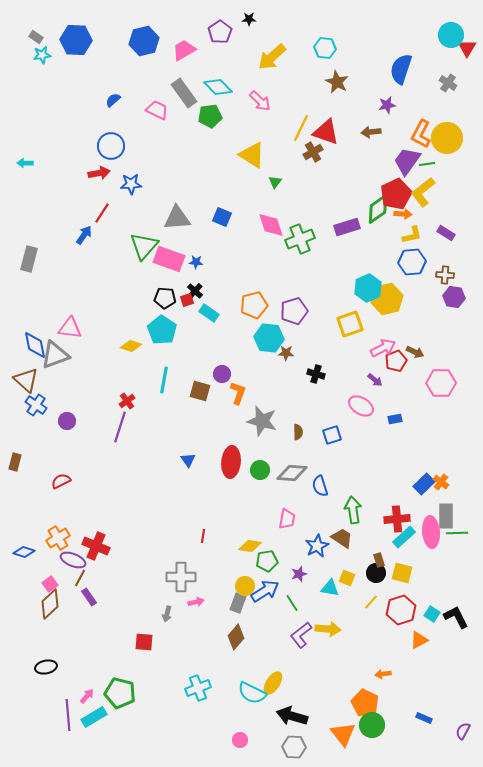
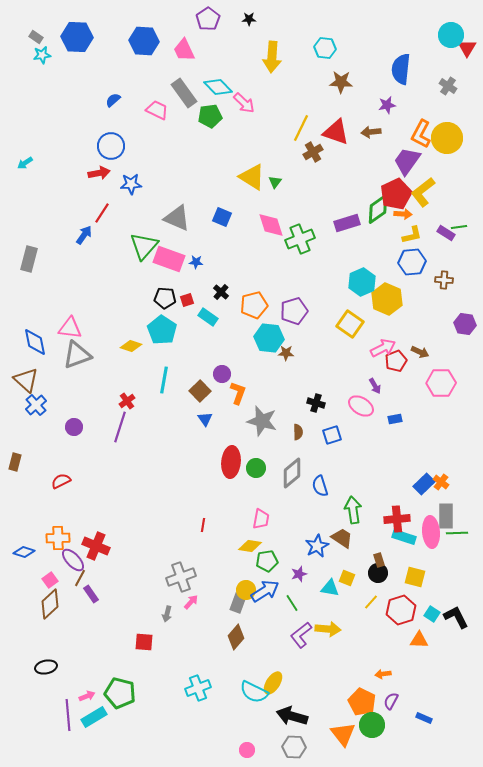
purple pentagon at (220, 32): moved 12 px left, 13 px up
blue hexagon at (76, 40): moved 1 px right, 3 px up
blue hexagon at (144, 41): rotated 16 degrees clockwise
pink trapezoid at (184, 50): rotated 85 degrees counterclockwise
yellow arrow at (272, 57): rotated 44 degrees counterclockwise
blue semicircle at (401, 69): rotated 12 degrees counterclockwise
brown star at (337, 82): moved 4 px right; rotated 25 degrees counterclockwise
gray cross at (448, 83): moved 3 px down
pink arrow at (260, 101): moved 16 px left, 2 px down
red triangle at (326, 132): moved 10 px right
yellow triangle at (252, 155): moved 22 px down
cyan arrow at (25, 163): rotated 35 degrees counterclockwise
green line at (427, 164): moved 32 px right, 63 px down
gray triangle at (177, 218): rotated 28 degrees clockwise
purple rectangle at (347, 227): moved 4 px up
brown cross at (445, 275): moved 1 px left, 5 px down
cyan hexagon at (368, 288): moved 6 px left, 6 px up
black cross at (195, 291): moved 26 px right, 1 px down
purple hexagon at (454, 297): moved 11 px right, 27 px down
yellow hexagon at (387, 299): rotated 24 degrees counterclockwise
cyan rectangle at (209, 313): moved 1 px left, 4 px down
yellow square at (350, 324): rotated 36 degrees counterclockwise
blue diamond at (35, 345): moved 3 px up
brown arrow at (415, 352): moved 5 px right
gray triangle at (55, 355): moved 22 px right
black cross at (316, 374): moved 29 px down
purple arrow at (375, 380): moved 6 px down; rotated 21 degrees clockwise
brown square at (200, 391): rotated 30 degrees clockwise
blue cross at (36, 405): rotated 15 degrees clockwise
purple circle at (67, 421): moved 7 px right, 6 px down
blue triangle at (188, 460): moved 17 px right, 41 px up
green circle at (260, 470): moved 4 px left, 2 px up
gray diamond at (292, 473): rotated 44 degrees counterclockwise
pink trapezoid at (287, 519): moved 26 px left
red line at (203, 536): moved 11 px up
cyan rectangle at (404, 537): rotated 60 degrees clockwise
orange cross at (58, 538): rotated 30 degrees clockwise
purple ellipse at (73, 560): rotated 25 degrees clockwise
black circle at (376, 573): moved 2 px right
yellow square at (402, 573): moved 13 px right, 4 px down
gray cross at (181, 577): rotated 20 degrees counterclockwise
pink square at (50, 584): moved 4 px up
yellow circle at (245, 586): moved 1 px right, 4 px down
purple rectangle at (89, 597): moved 2 px right, 3 px up
pink arrow at (196, 602): moved 5 px left; rotated 35 degrees counterclockwise
orange triangle at (419, 640): rotated 30 degrees clockwise
cyan semicircle at (252, 693): moved 2 px right, 1 px up
pink arrow at (87, 696): rotated 28 degrees clockwise
orange pentagon at (365, 703): moved 3 px left, 1 px up
purple semicircle at (463, 731): moved 72 px left, 30 px up
pink circle at (240, 740): moved 7 px right, 10 px down
